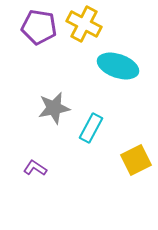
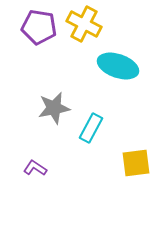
yellow square: moved 3 px down; rotated 20 degrees clockwise
